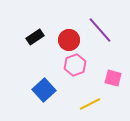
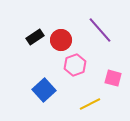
red circle: moved 8 px left
